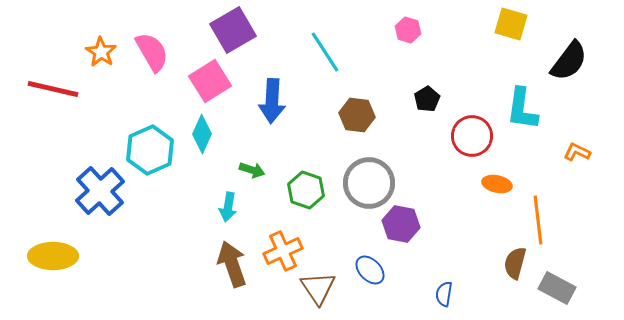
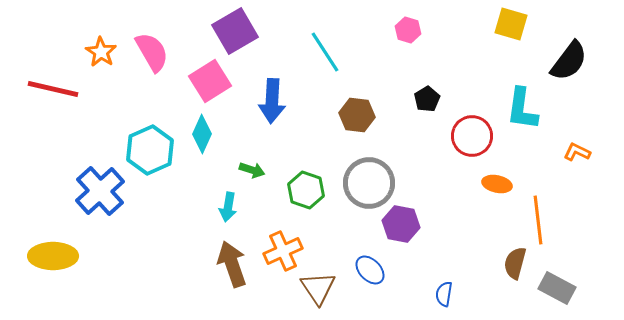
purple square: moved 2 px right, 1 px down
